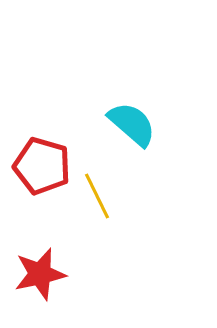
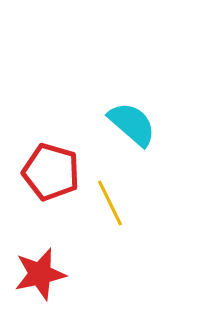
red pentagon: moved 9 px right, 6 px down
yellow line: moved 13 px right, 7 px down
